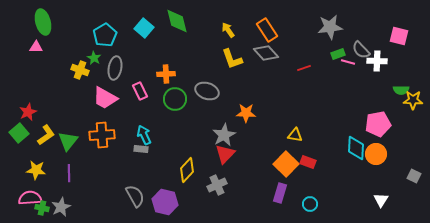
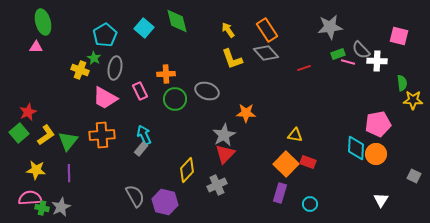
green semicircle at (401, 90): moved 1 px right, 7 px up; rotated 98 degrees counterclockwise
gray rectangle at (141, 149): rotated 56 degrees counterclockwise
